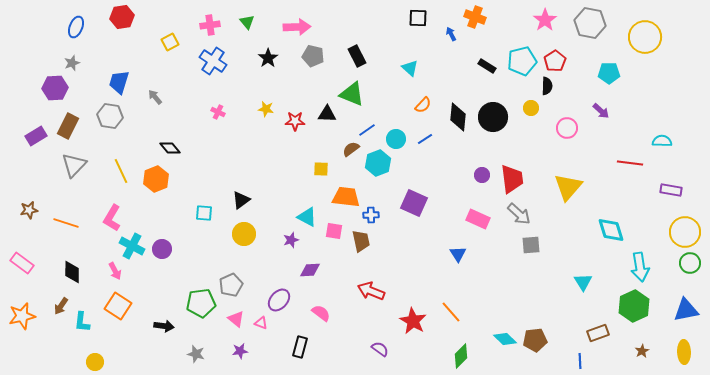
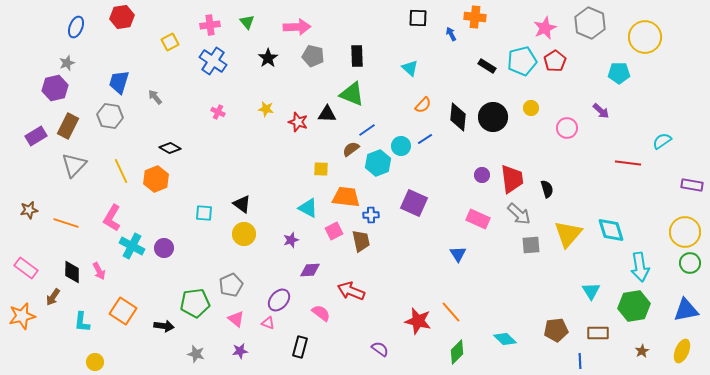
orange cross at (475, 17): rotated 15 degrees counterclockwise
pink star at (545, 20): moved 8 px down; rotated 10 degrees clockwise
gray hexagon at (590, 23): rotated 12 degrees clockwise
black rectangle at (357, 56): rotated 25 degrees clockwise
gray star at (72, 63): moved 5 px left
cyan pentagon at (609, 73): moved 10 px right
black semicircle at (547, 86): moved 103 px down; rotated 18 degrees counterclockwise
purple hexagon at (55, 88): rotated 10 degrees counterclockwise
red star at (295, 121): moved 3 px right, 1 px down; rotated 18 degrees clockwise
cyan circle at (396, 139): moved 5 px right, 7 px down
cyan semicircle at (662, 141): rotated 36 degrees counterclockwise
black diamond at (170, 148): rotated 20 degrees counterclockwise
red line at (630, 163): moved 2 px left
yellow triangle at (568, 187): moved 47 px down
purple rectangle at (671, 190): moved 21 px right, 5 px up
black triangle at (241, 200): moved 1 px right, 4 px down; rotated 48 degrees counterclockwise
cyan triangle at (307, 217): moved 1 px right, 9 px up
pink square at (334, 231): rotated 36 degrees counterclockwise
purple circle at (162, 249): moved 2 px right, 1 px up
pink rectangle at (22, 263): moved 4 px right, 5 px down
pink arrow at (115, 271): moved 16 px left
cyan triangle at (583, 282): moved 8 px right, 9 px down
red arrow at (371, 291): moved 20 px left
green pentagon at (201, 303): moved 6 px left
brown arrow at (61, 306): moved 8 px left, 9 px up
orange square at (118, 306): moved 5 px right, 5 px down
green hexagon at (634, 306): rotated 16 degrees clockwise
red star at (413, 321): moved 5 px right; rotated 16 degrees counterclockwise
pink triangle at (261, 323): moved 7 px right
brown rectangle at (598, 333): rotated 20 degrees clockwise
brown pentagon at (535, 340): moved 21 px right, 10 px up
yellow ellipse at (684, 352): moved 2 px left, 1 px up; rotated 25 degrees clockwise
green diamond at (461, 356): moved 4 px left, 4 px up
